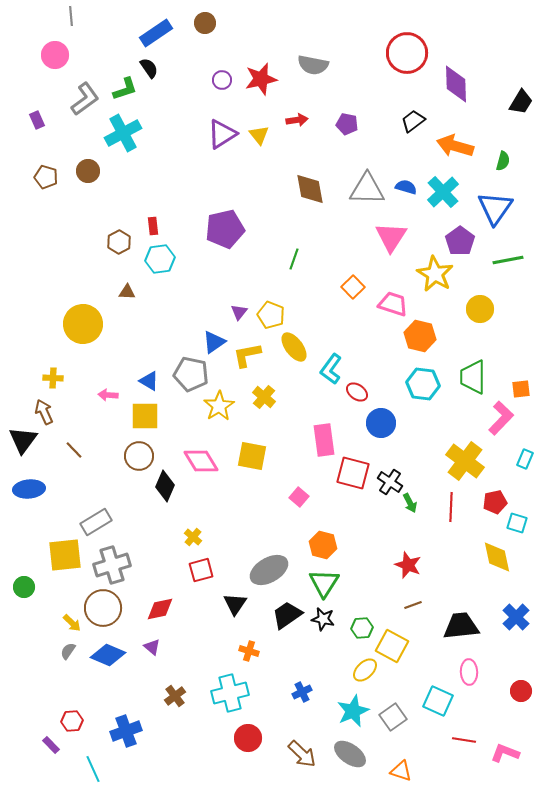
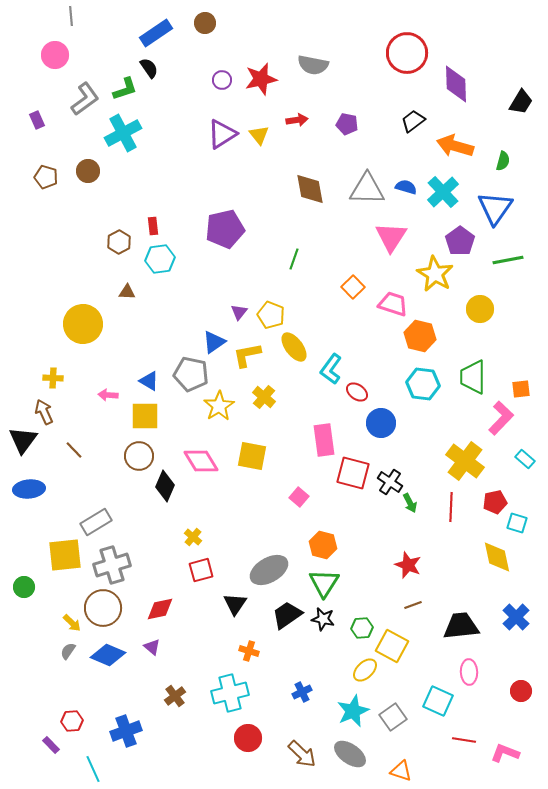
cyan rectangle at (525, 459): rotated 72 degrees counterclockwise
